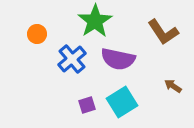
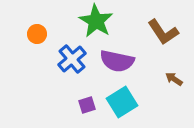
green star: moved 1 px right; rotated 8 degrees counterclockwise
purple semicircle: moved 1 px left, 2 px down
brown arrow: moved 1 px right, 7 px up
